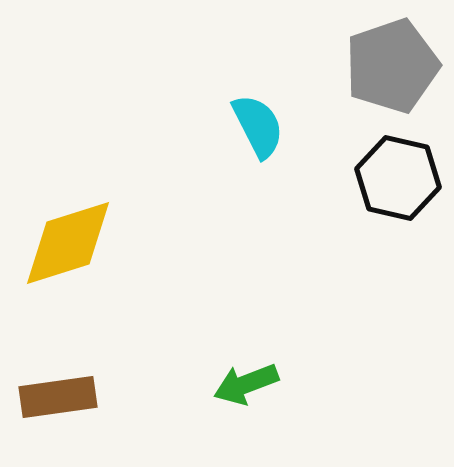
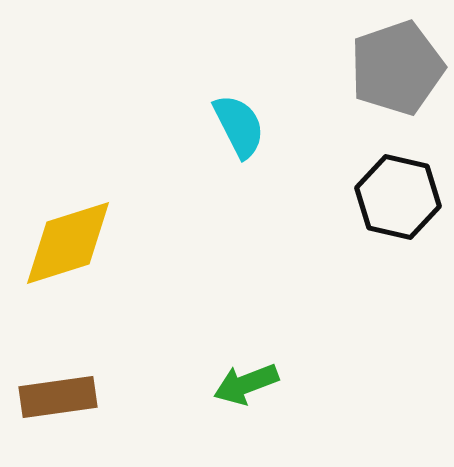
gray pentagon: moved 5 px right, 2 px down
cyan semicircle: moved 19 px left
black hexagon: moved 19 px down
